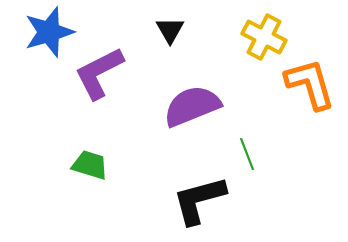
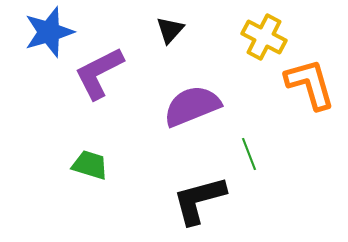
black triangle: rotated 12 degrees clockwise
green line: moved 2 px right
